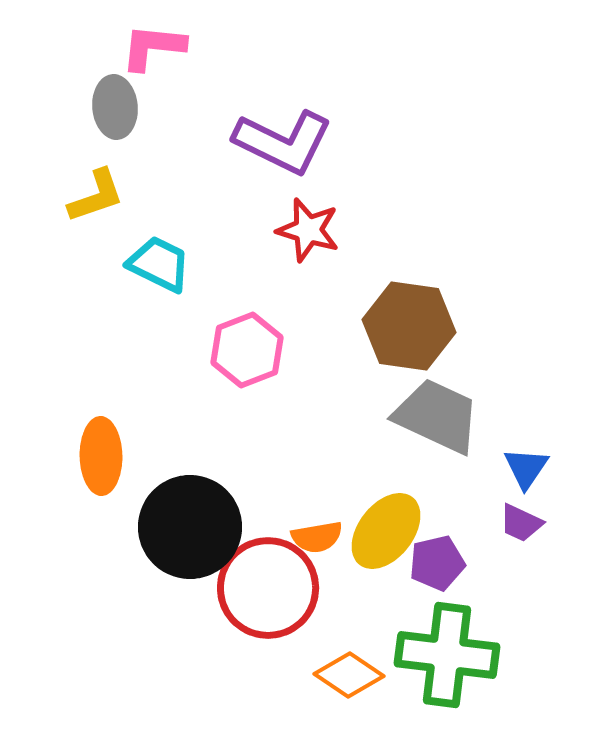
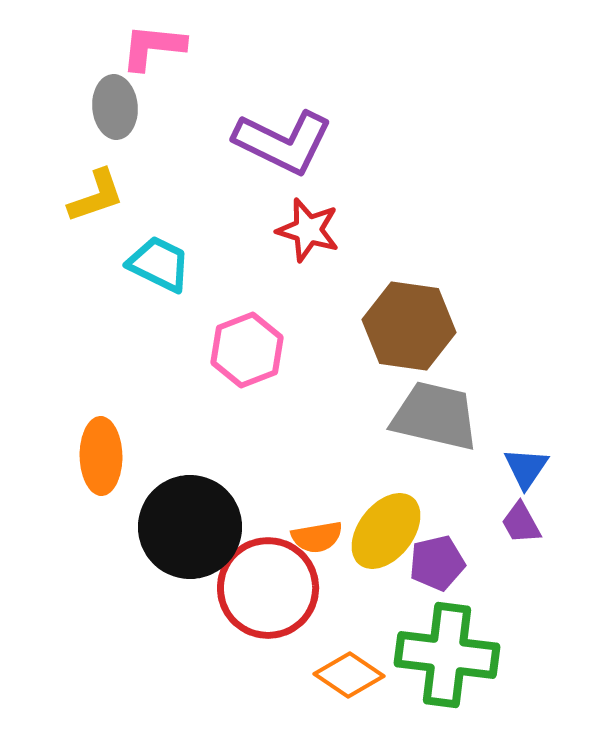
gray trapezoid: moved 2 px left; rotated 12 degrees counterclockwise
purple trapezoid: rotated 36 degrees clockwise
